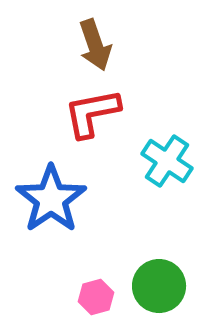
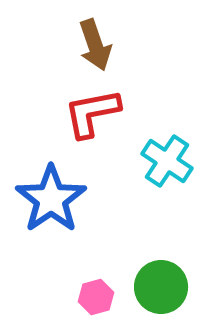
green circle: moved 2 px right, 1 px down
